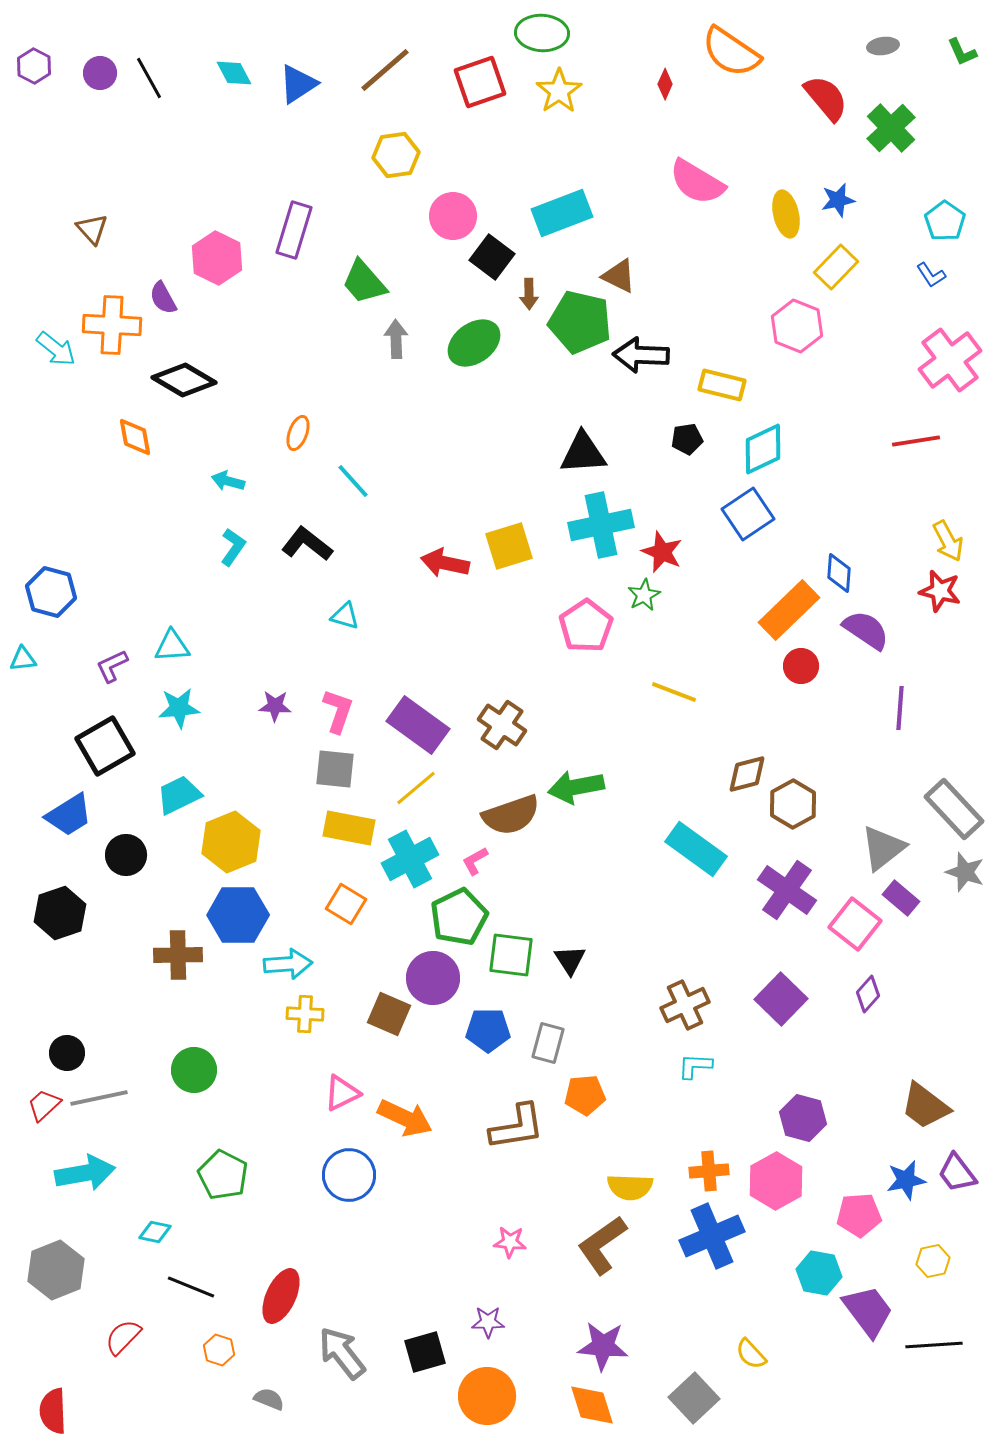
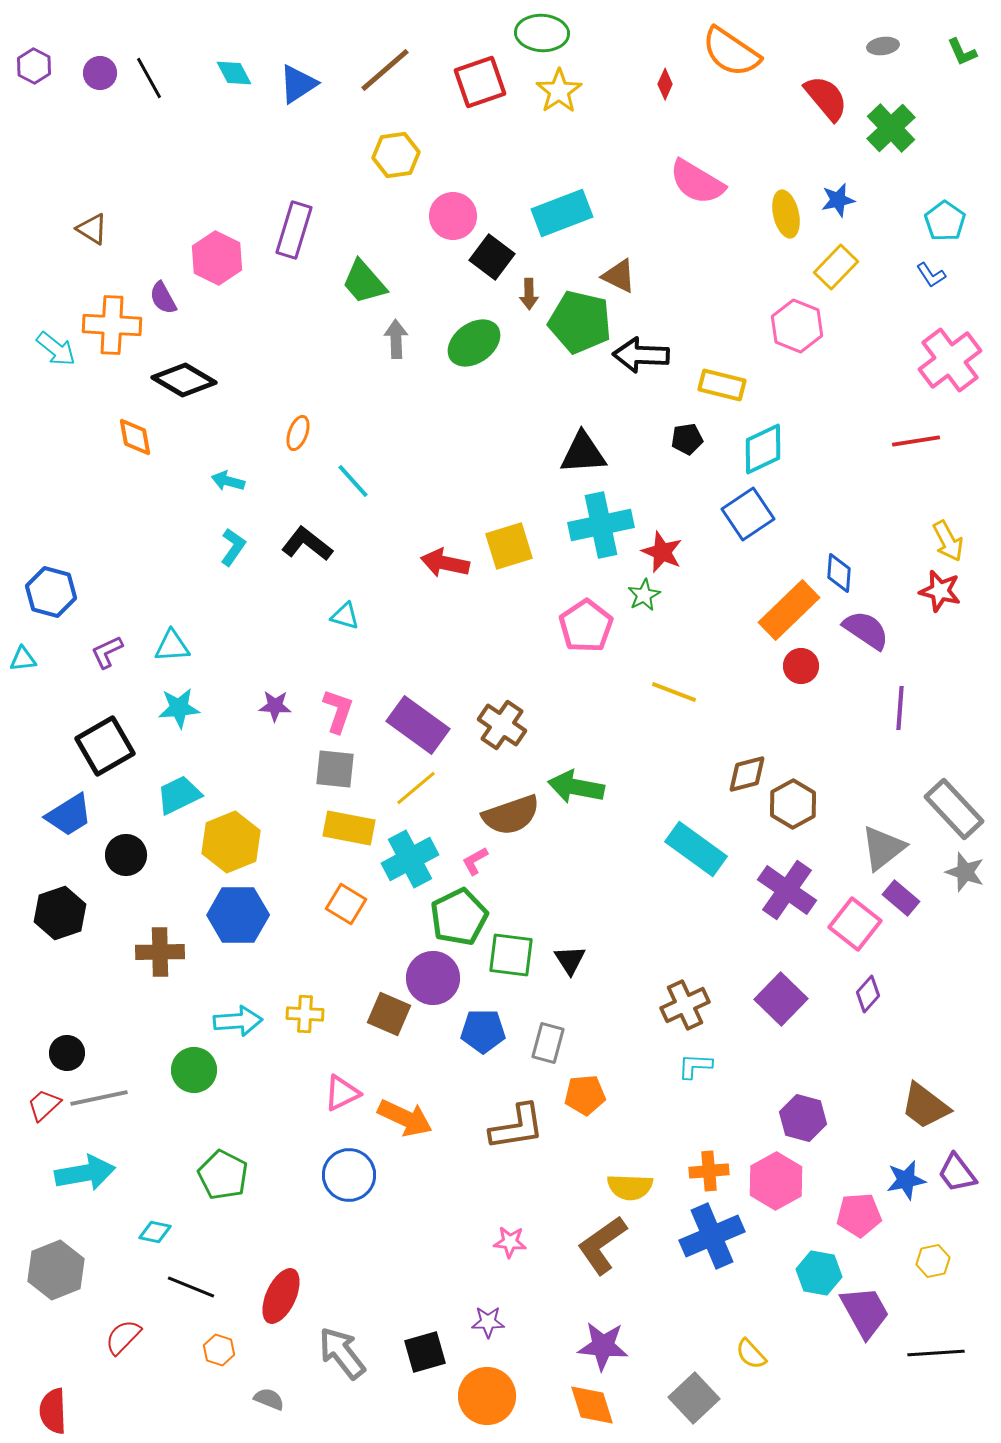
brown triangle at (92, 229): rotated 16 degrees counterclockwise
purple L-shape at (112, 666): moved 5 px left, 14 px up
green arrow at (576, 787): rotated 22 degrees clockwise
brown cross at (178, 955): moved 18 px left, 3 px up
cyan arrow at (288, 964): moved 50 px left, 57 px down
blue pentagon at (488, 1030): moved 5 px left, 1 px down
purple trapezoid at (868, 1311): moved 3 px left, 1 px down; rotated 8 degrees clockwise
black line at (934, 1345): moved 2 px right, 8 px down
